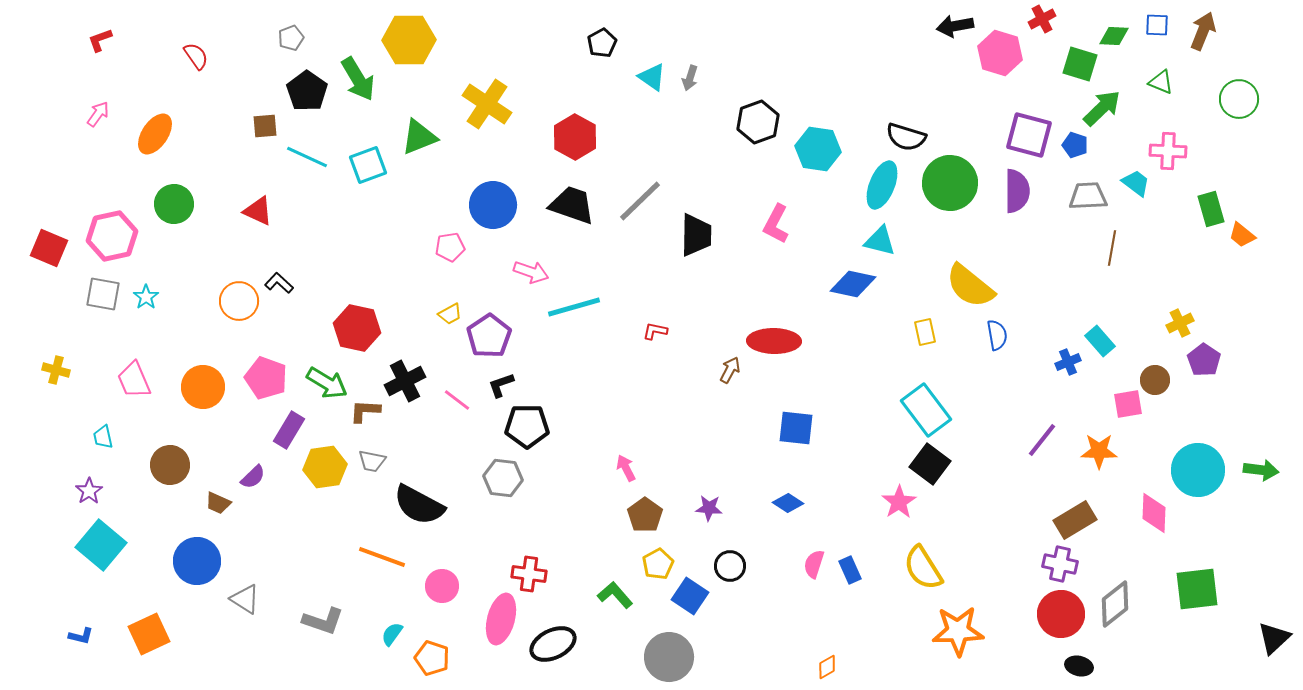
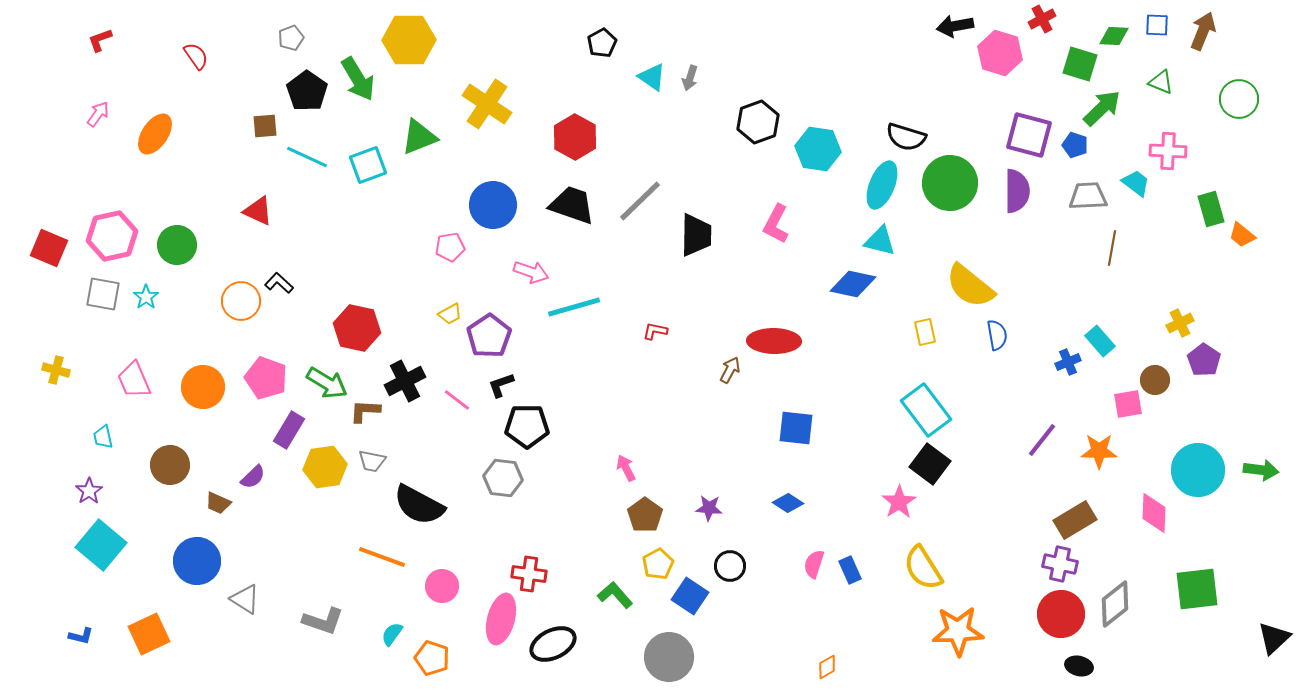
green circle at (174, 204): moved 3 px right, 41 px down
orange circle at (239, 301): moved 2 px right
